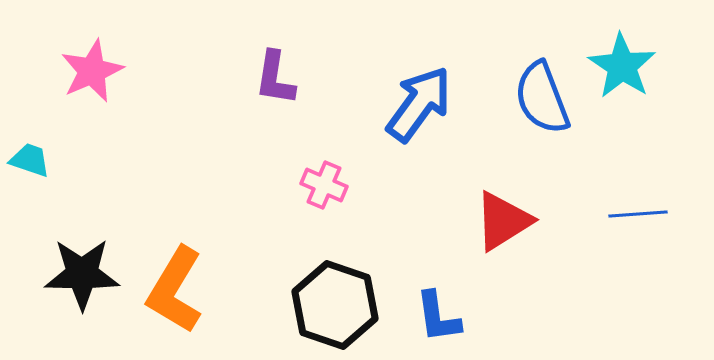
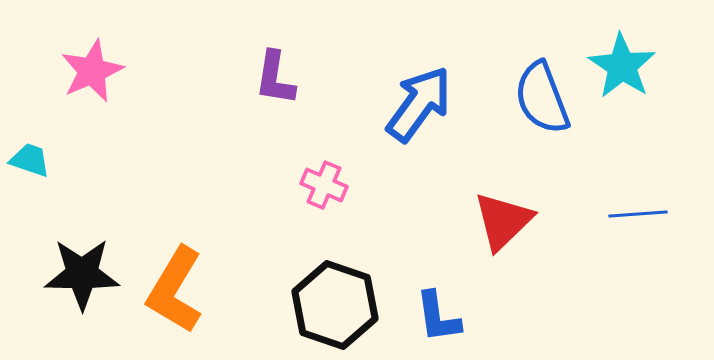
red triangle: rotated 12 degrees counterclockwise
